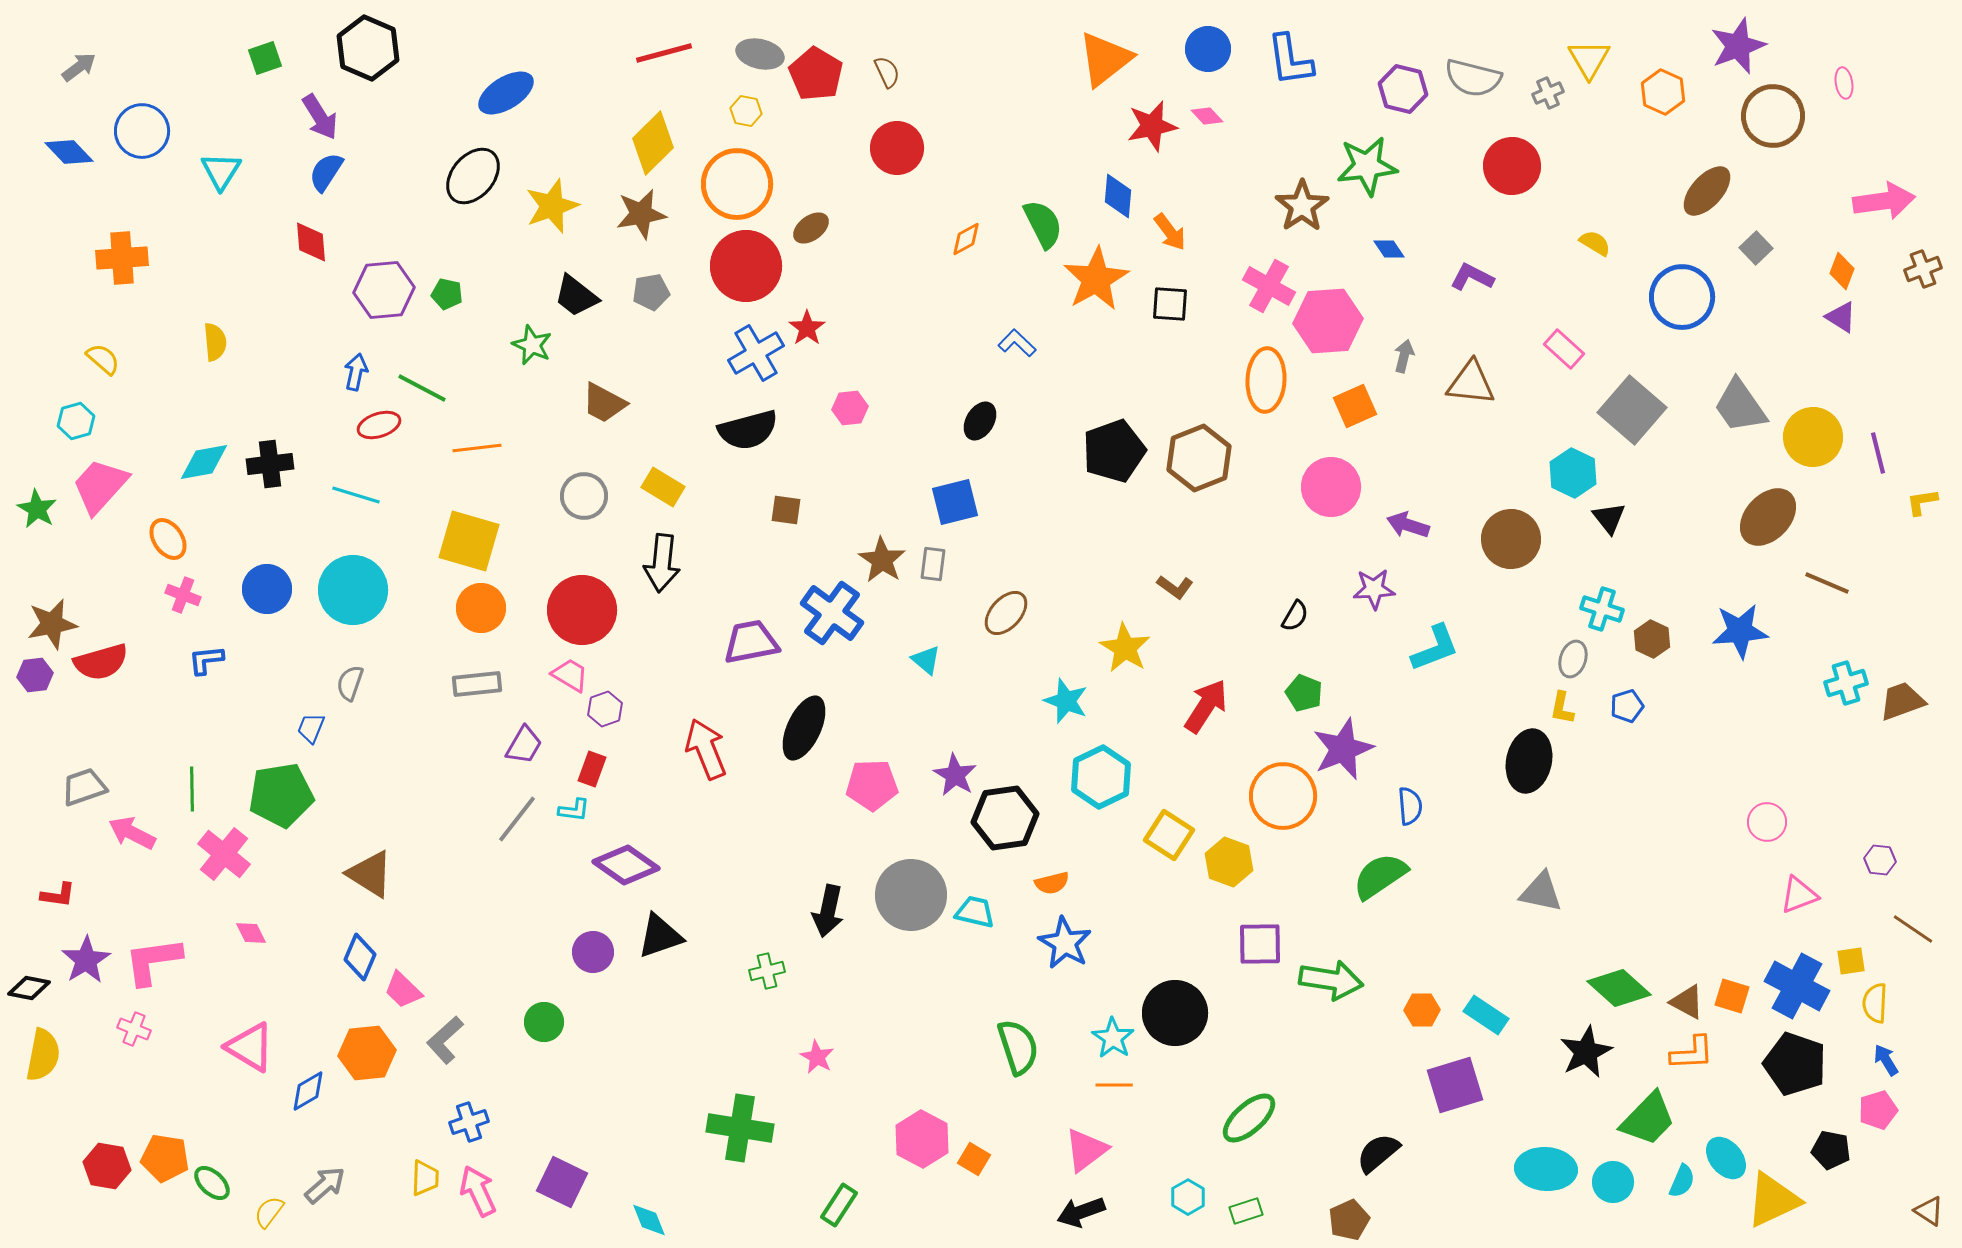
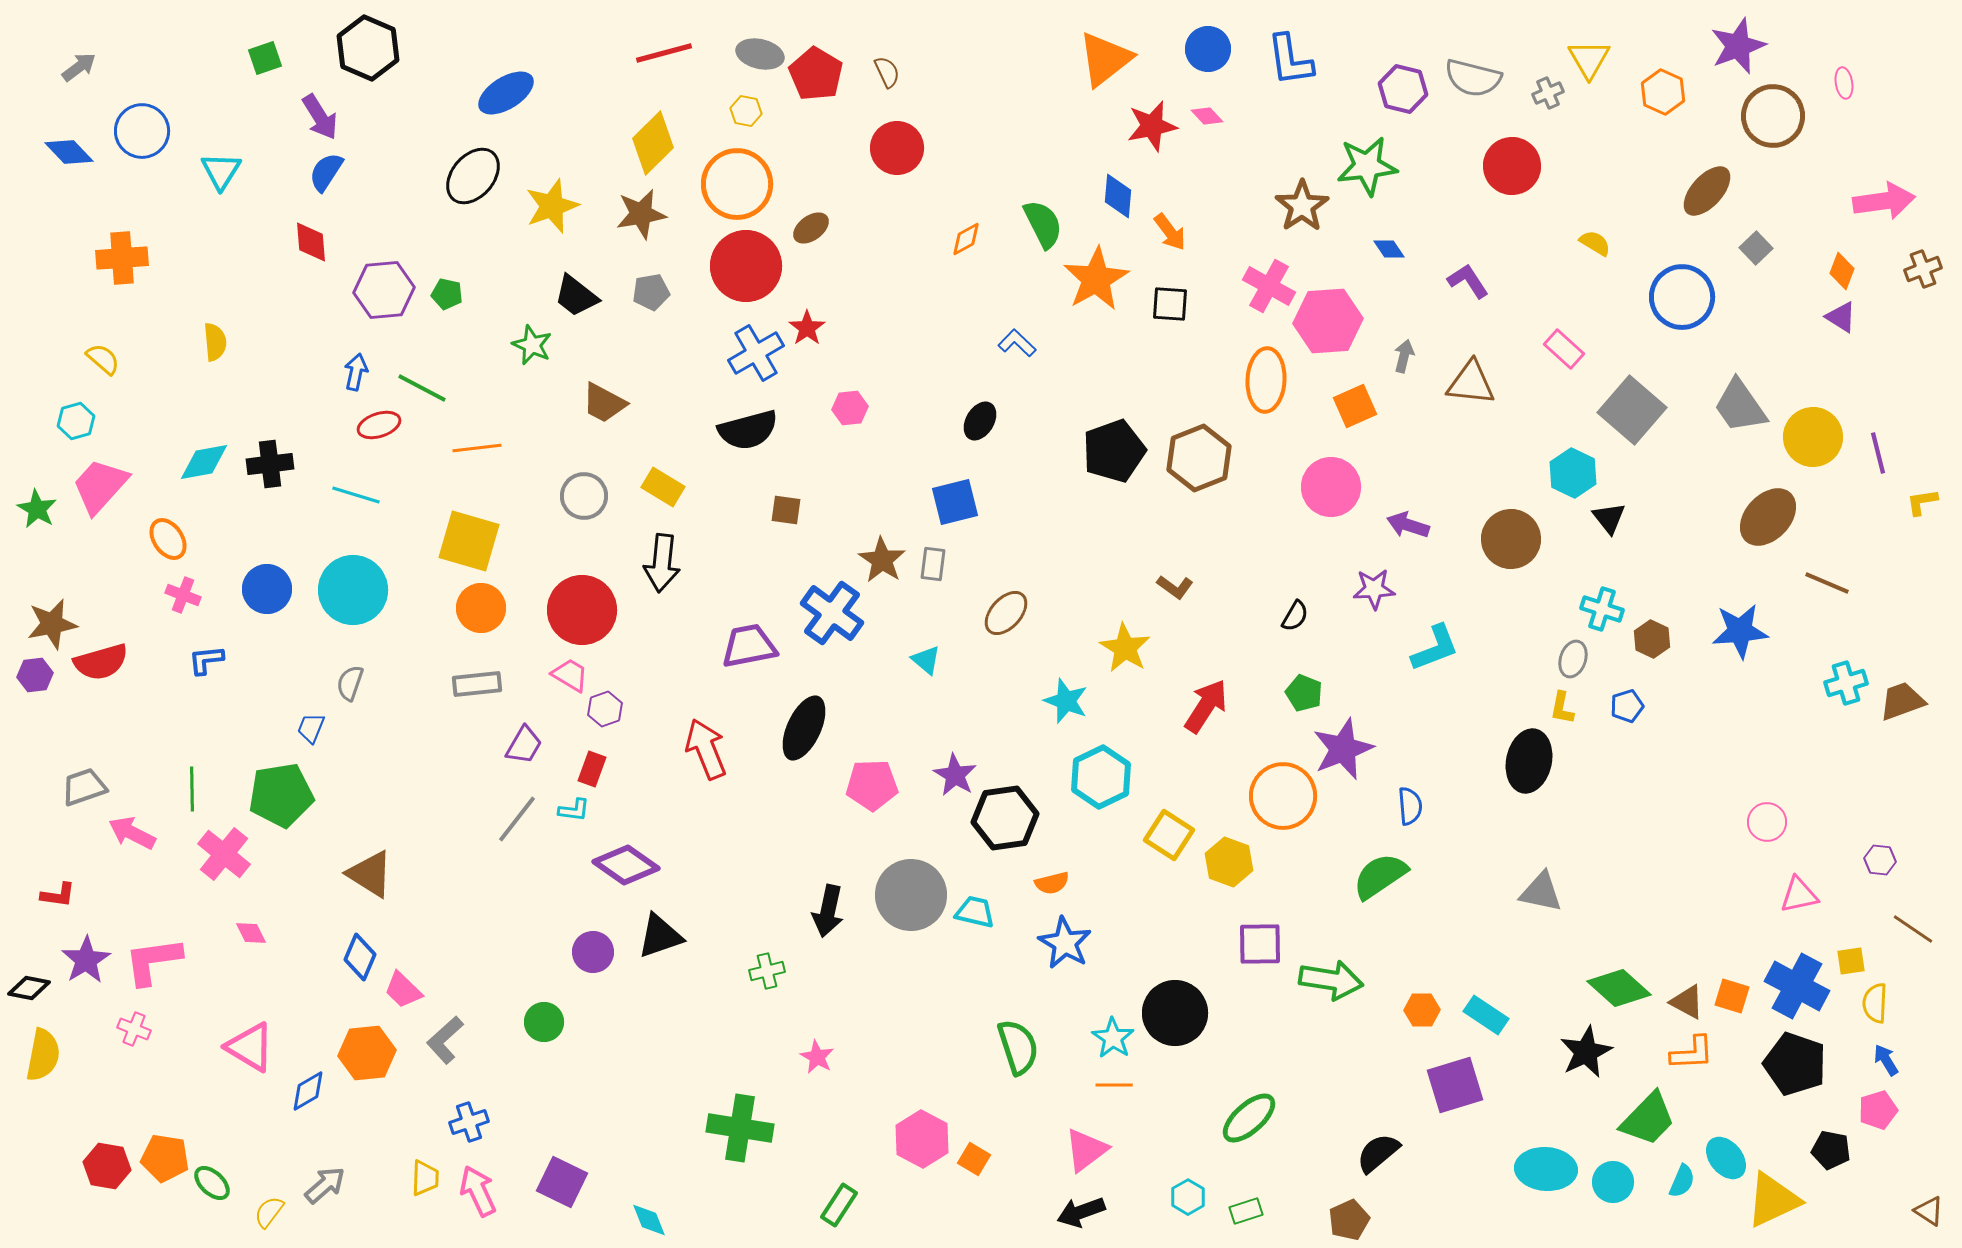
purple L-shape at (1472, 277): moved 4 px left, 4 px down; rotated 30 degrees clockwise
purple trapezoid at (751, 642): moved 2 px left, 4 px down
pink triangle at (1799, 895): rotated 9 degrees clockwise
